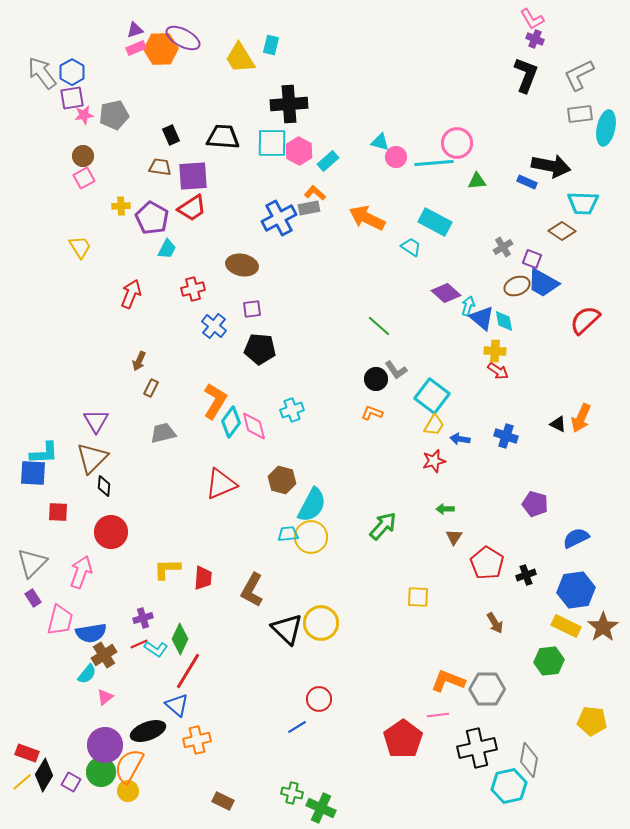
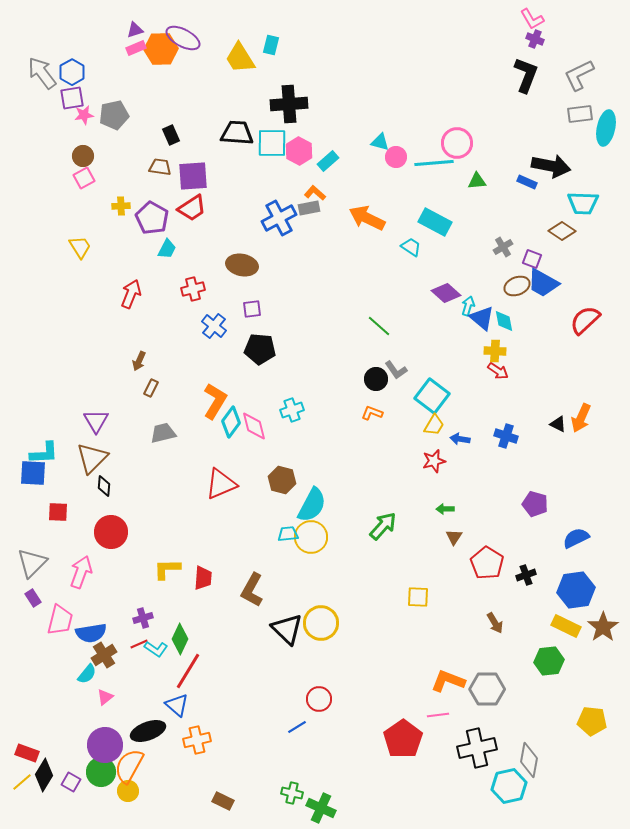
black trapezoid at (223, 137): moved 14 px right, 4 px up
